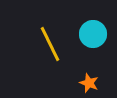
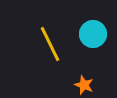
orange star: moved 5 px left, 2 px down
